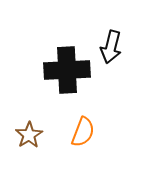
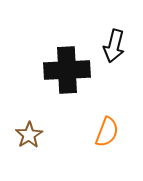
black arrow: moved 3 px right, 1 px up
orange semicircle: moved 24 px right
